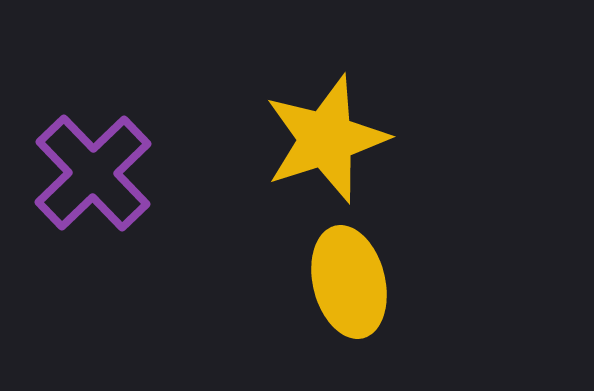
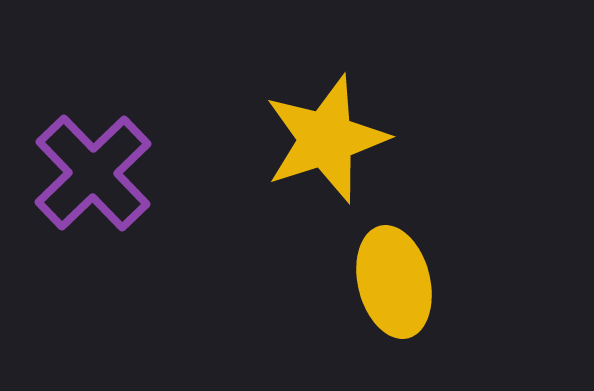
yellow ellipse: moved 45 px right
